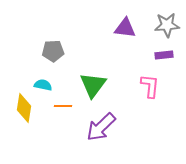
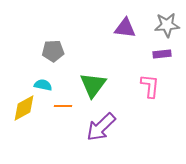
purple rectangle: moved 2 px left, 1 px up
yellow diamond: rotated 52 degrees clockwise
